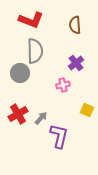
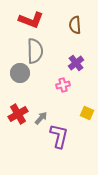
yellow square: moved 3 px down
